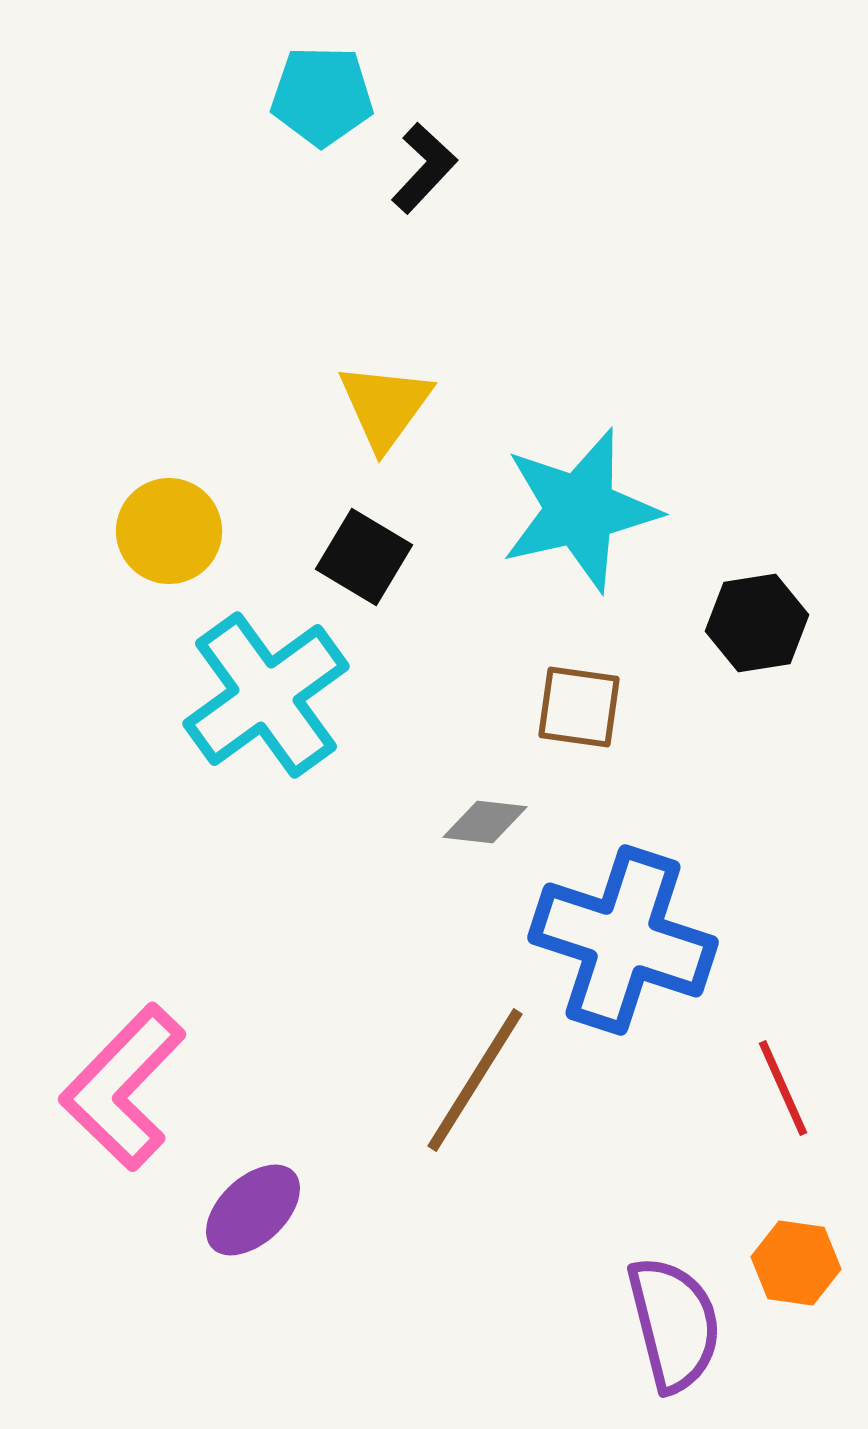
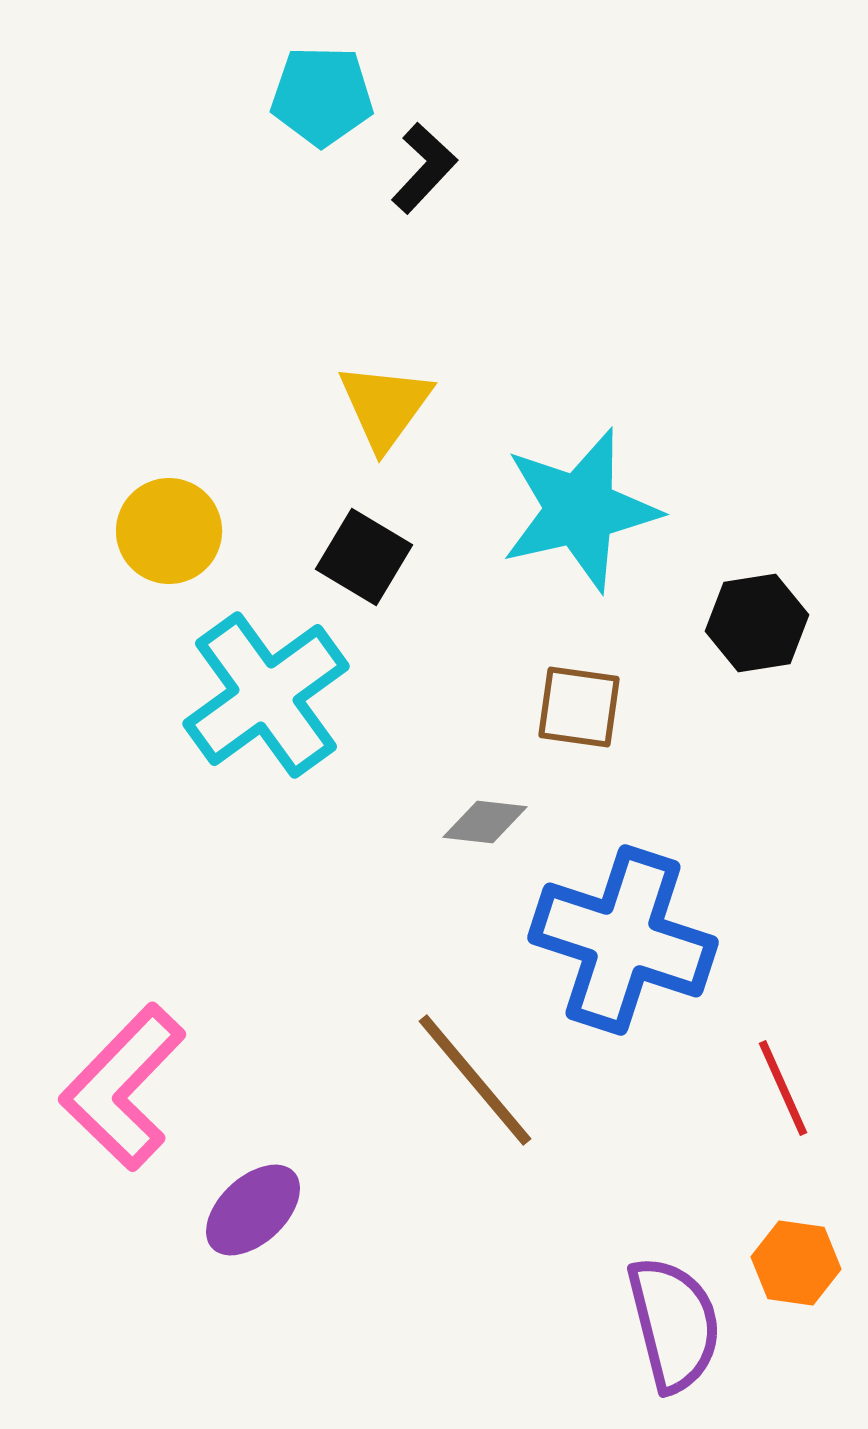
brown line: rotated 72 degrees counterclockwise
